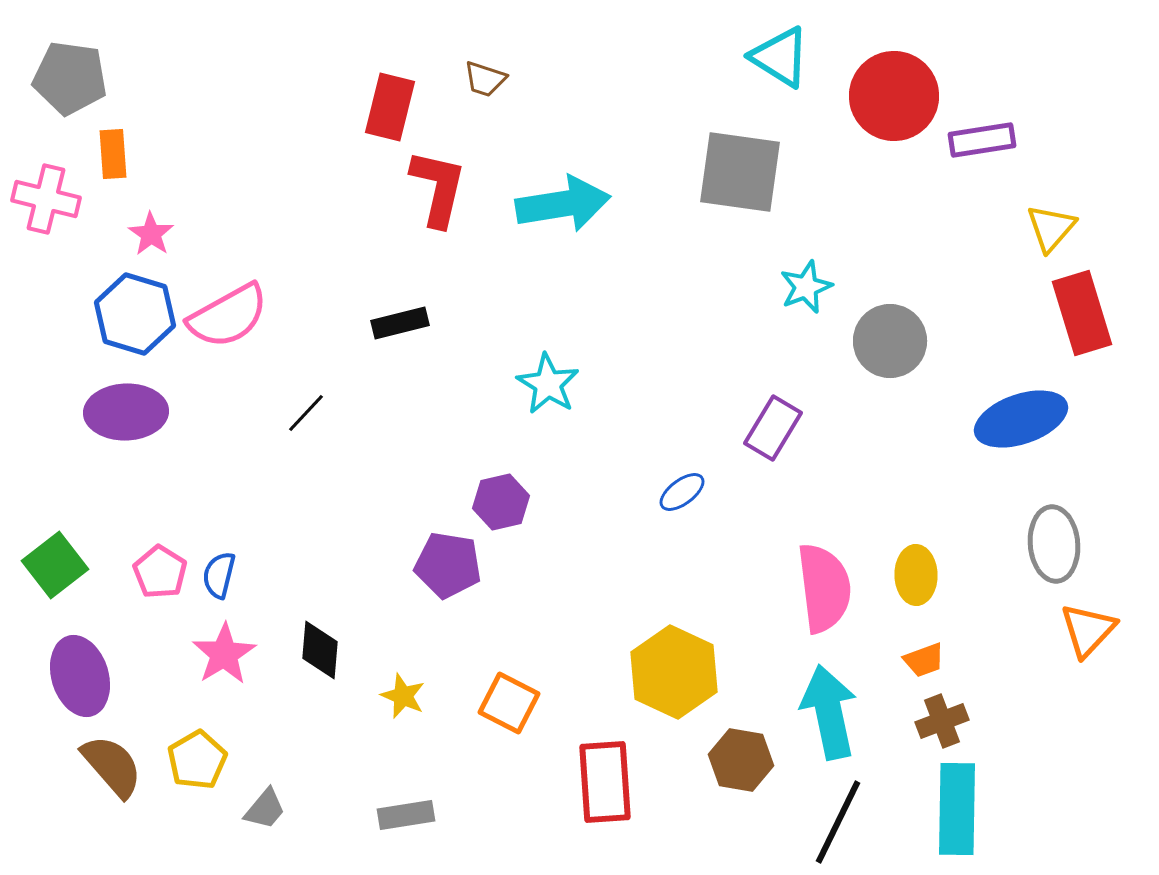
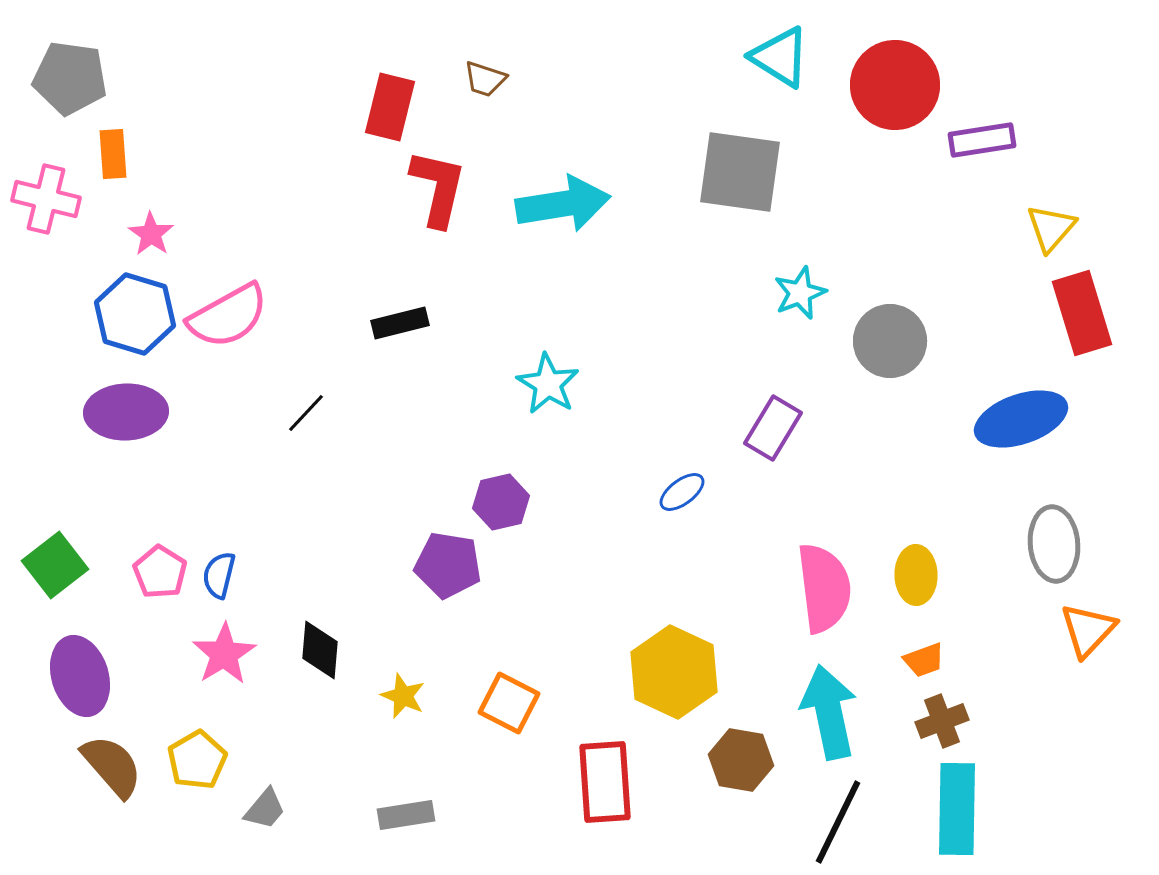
red circle at (894, 96): moved 1 px right, 11 px up
cyan star at (806, 287): moved 6 px left, 6 px down
